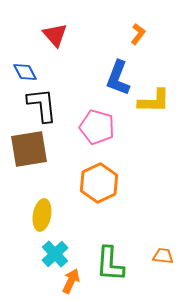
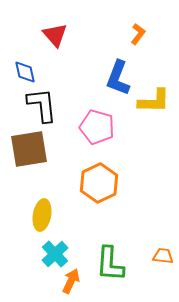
blue diamond: rotated 15 degrees clockwise
